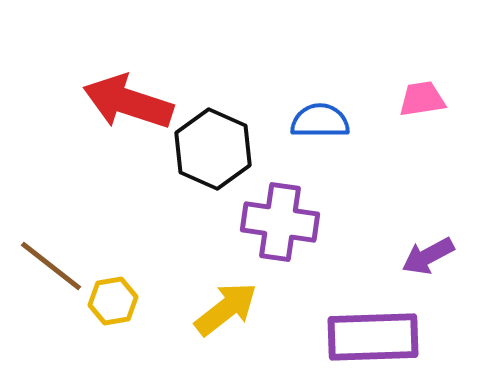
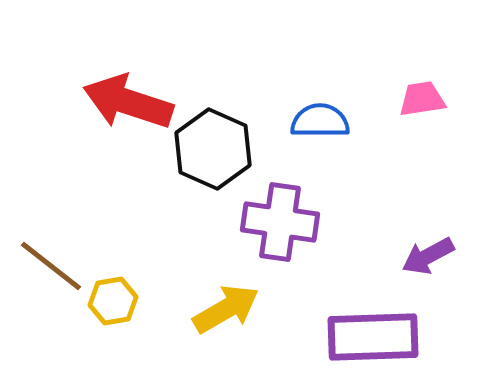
yellow arrow: rotated 8 degrees clockwise
